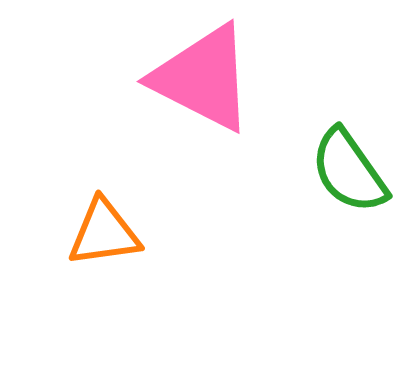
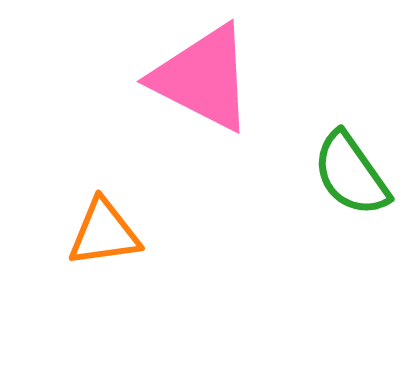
green semicircle: moved 2 px right, 3 px down
